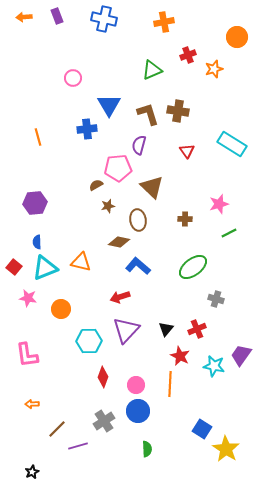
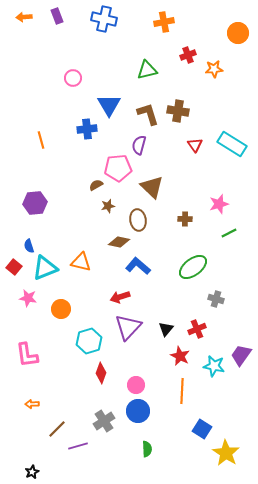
orange circle at (237, 37): moved 1 px right, 4 px up
orange star at (214, 69): rotated 12 degrees clockwise
green triangle at (152, 70): moved 5 px left; rotated 10 degrees clockwise
orange line at (38, 137): moved 3 px right, 3 px down
red triangle at (187, 151): moved 8 px right, 6 px up
blue semicircle at (37, 242): moved 8 px left, 4 px down; rotated 16 degrees counterclockwise
purple triangle at (126, 330): moved 2 px right, 3 px up
cyan hexagon at (89, 341): rotated 15 degrees counterclockwise
red diamond at (103, 377): moved 2 px left, 4 px up
orange line at (170, 384): moved 12 px right, 7 px down
yellow star at (226, 449): moved 4 px down
